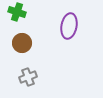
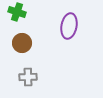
gray cross: rotated 18 degrees clockwise
